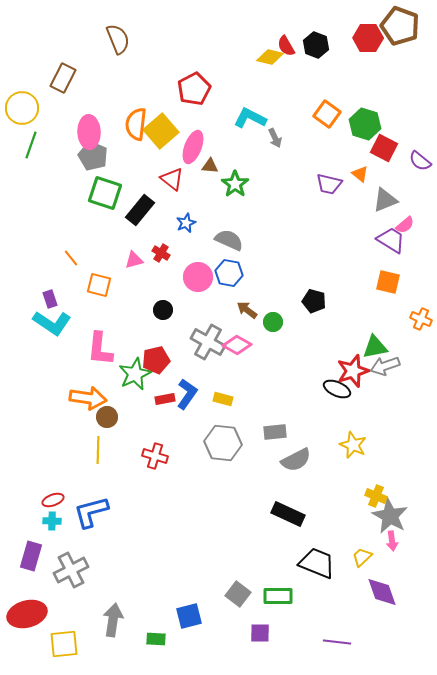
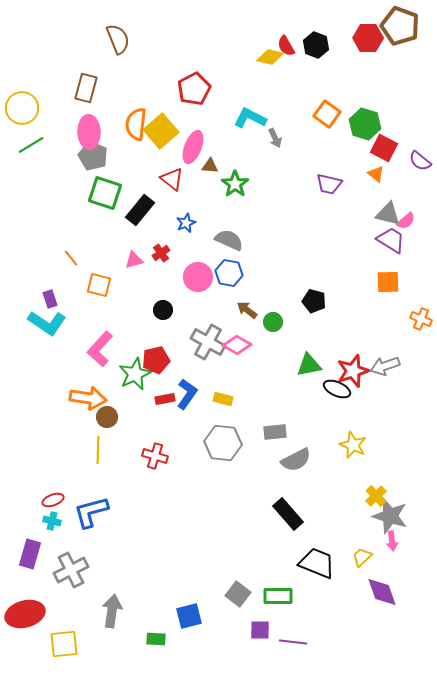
brown rectangle at (63, 78): moved 23 px right, 10 px down; rotated 12 degrees counterclockwise
green line at (31, 145): rotated 40 degrees clockwise
orange triangle at (360, 174): moved 16 px right
gray triangle at (385, 200): moved 3 px right, 14 px down; rotated 36 degrees clockwise
pink semicircle at (405, 225): moved 1 px right, 4 px up
red cross at (161, 253): rotated 24 degrees clockwise
orange square at (388, 282): rotated 15 degrees counterclockwise
cyan L-shape at (52, 323): moved 5 px left
green triangle at (375, 347): moved 66 px left, 18 px down
pink L-shape at (100, 349): rotated 36 degrees clockwise
yellow cross at (376, 496): rotated 25 degrees clockwise
black rectangle at (288, 514): rotated 24 degrees clockwise
gray star at (390, 516): rotated 12 degrees counterclockwise
cyan cross at (52, 521): rotated 12 degrees clockwise
purple rectangle at (31, 556): moved 1 px left, 2 px up
red ellipse at (27, 614): moved 2 px left
gray arrow at (113, 620): moved 1 px left, 9 px up
purple square at (260, 633): moved 3 px up
purple line at (337, 642): moved 44 px left
